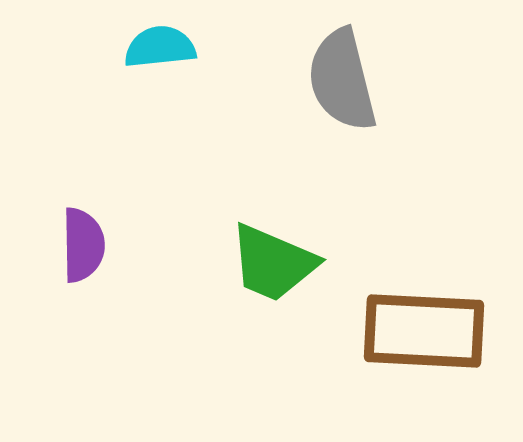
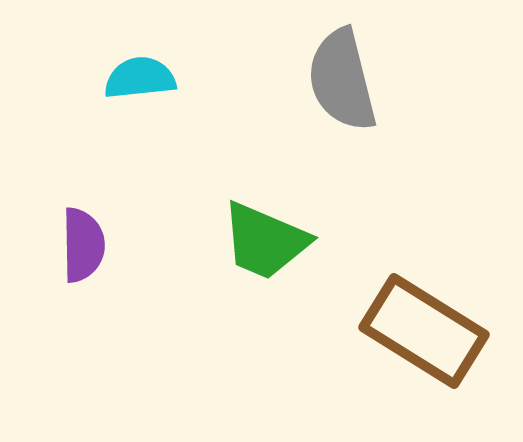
cyan semicircle: moved 20 px left, 31 px down
green trapezoid: moved 8 px left, 22 px up
brown rectangle: rotated 29 degrees clockwise
